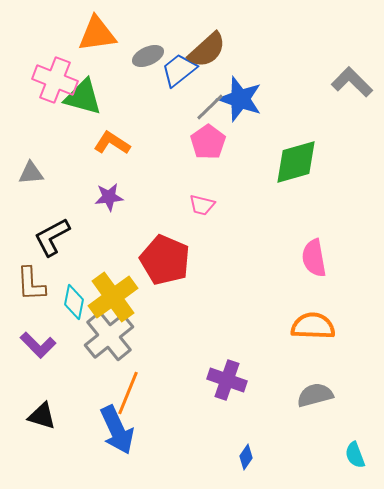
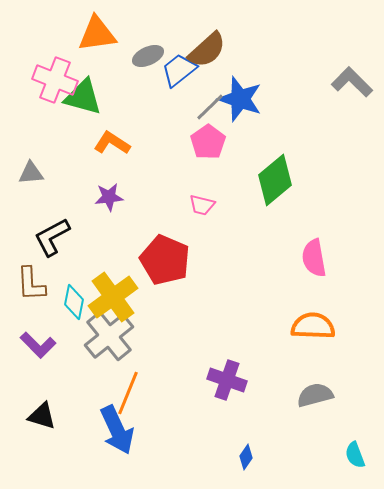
green diamond: moved 21 px left, 18 px down; rotated 24 degrees counterclockwise
